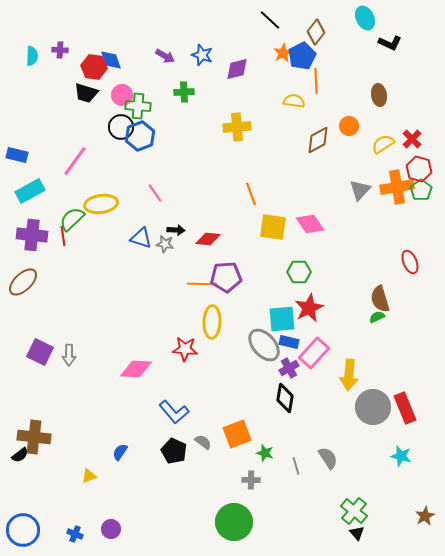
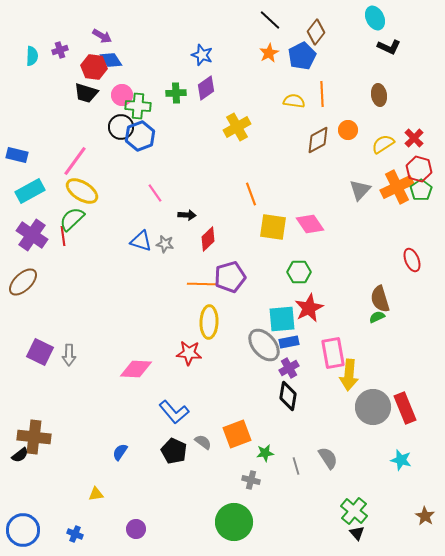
cyan ellipse at (365, 18): moved 10 px right
black L-shape at (390, 43): moved 1 px left, 4 px down
purple cross at (60, 50): rotated 21 degrees counterclockwise
orange star at (283, 53): moved 14 px left
purple arrow at (165, 56): moved 63 px left, 20 px up
blue diamond at (111, 60): rotated 15 degrees counterclockwise
purple diamond at (237, 69): moved 31 px left, 19 px down; rotated 20 degrees counterclockwise
orange line at (316, 81): moved 6 px right, 13 px down
green cross at (184, 92): moved 8 px left, 1 px down
orange circle at (349, 126): moved 1 px left, 4 px down
yellow cross at (237, 127): rotated 24 degrees counterclockwise
red cross at (412, 139): moved 2 px right, 1 px up
orange cross at (397, 187): rotated 16 degrees counterclockwise
yellow ellipse at (101, 204): moved 19 px left, 13 px up; rotated 40 degrees clockwise
black arrow at (176, 230): moved 11 px right, 15 px up
purple cross at (32, 235): rotated 28 degrees clockwise
blue triangle at (141, 238): moved 3 px down
red diamond at (208, 239): rotated 50 degrees counterclockwise
red ellipse at (410, 262): moved 2 px right, 2 px up
purple pentagon at (226, 277): moved 4 px right; rotated 12 degrees counterclockwise
yellow ellipse at (212, 322): moved 3 px left
blue rectangle at (289, 342): rotated 24 degrees counterclockwise
red star at (185, 349): moved 4 px right, 4 px down
pink rectangle at (314, 353): moved 19 px right; rotated 52 degrees counterclockwise
black diamond at (285, 398): moved 3 px right, 2 px up
green star at (265, 453): rotated 24 degrees counterclockwise
cyan star at (401, 456): moved 4 px down
yellow triangle at (89, 476): moved 7 px right, 18 px down; rotated 14 degrees clockwise
gray cross at (251, 480): rotated 12 degrees clockwise
brown star at (425, 516): rotated 12 degrees counterclockwise
purple circle at (111, 529): moved 25 px right
